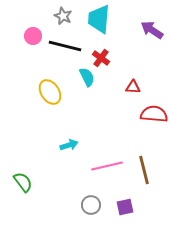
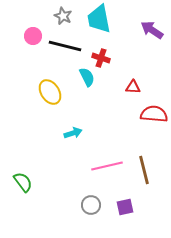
cyan trapezoid: rotated 16 degrees counterclockwise
red cross: rotated 18 degrees counterclockwise
cyan arrow: moved 4 px right, 12 px up
